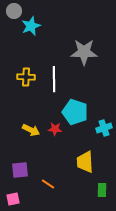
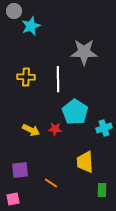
white line: moved 4 px right
cyan pentagon: rotated 15 degrees clockwise
orange line: moved 3 px right, 1 px up
